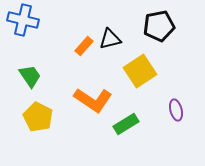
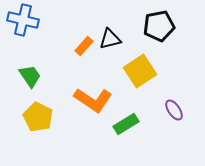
purple ellipse: moved 2 px left; rotated 20 degrees counterclockwise
